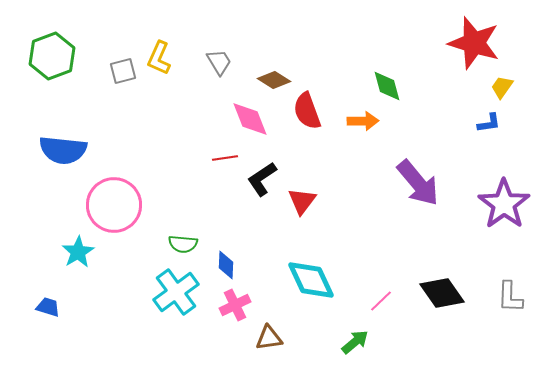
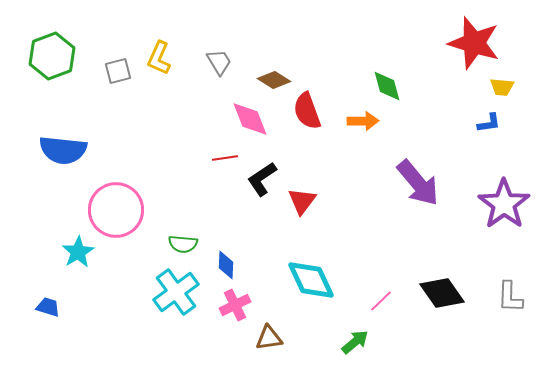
gray square: moved 5 px left
yellow trapezoid: rotated 120 degrees counterclockwise
pink circle: moved 2 px right, 5 px down
